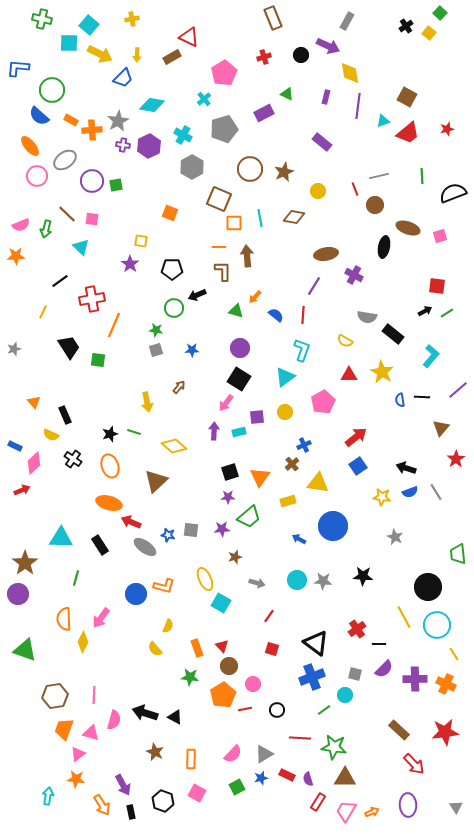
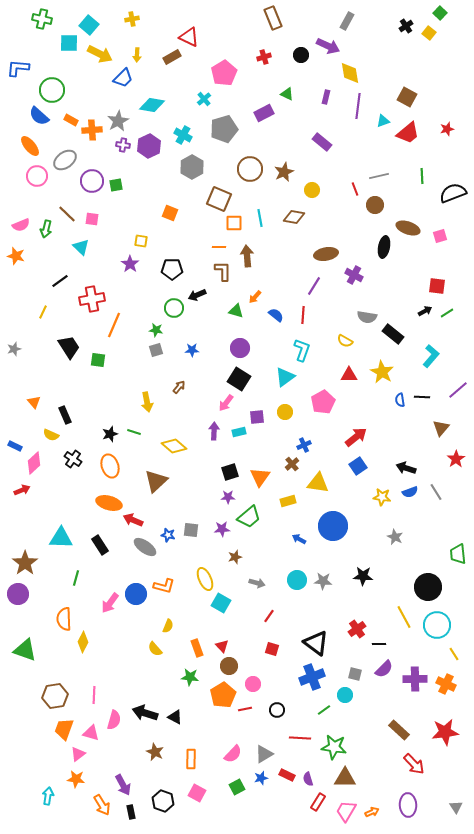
yellow circle at (318, 191): moved 6 px left, 1 px up
orange star at (16, 256): rotated 18 degrees clockwise
red arrow at (131, 522): moved 2 px right, 2 px up
pink arrow at (101, 618): moved 9 px right, 15 px up
